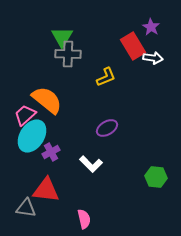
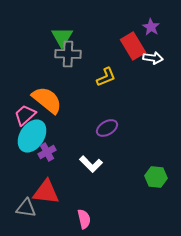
purple cross: moved 4 px left
red triangle: moved 2 px down
